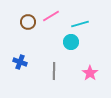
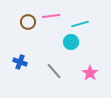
pink line: rotated 24 degrees clockwise
gray line: rotated 42 degrees counterclockwise
